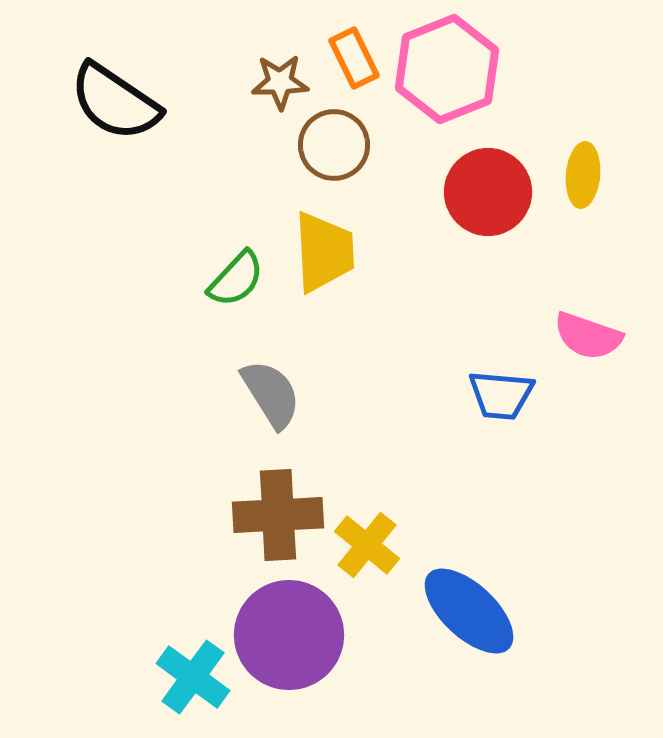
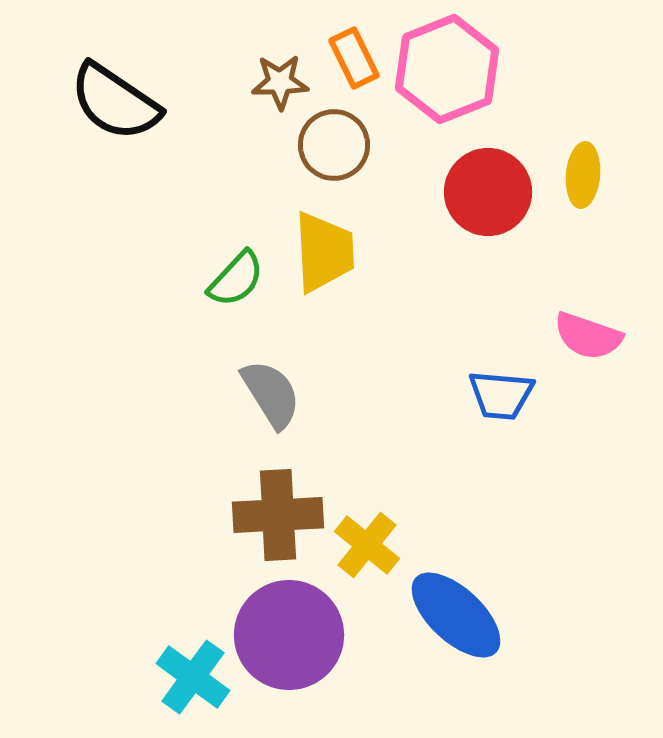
blue ellipse: moved 13 px left, 4 px down
